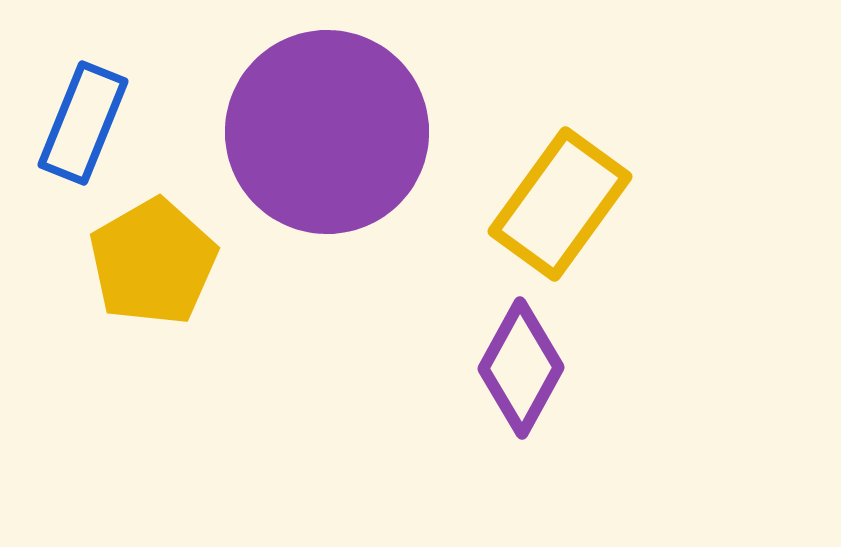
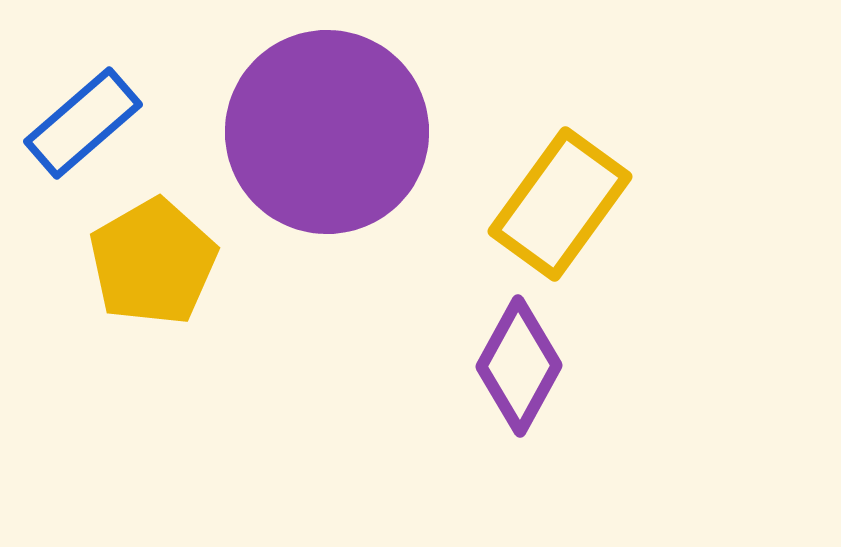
blue rectangle: rotated 27 degrees clockwise
purple diamond: moved 2 px left, 2 px up
